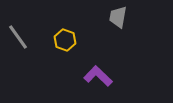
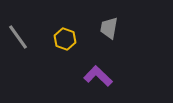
gray trapezoid: moved 9 px left, 11 px down
yellow hexagon: moved 1 px up
